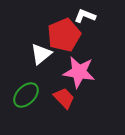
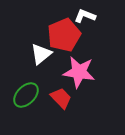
red trapezoid: moved 3 px left
